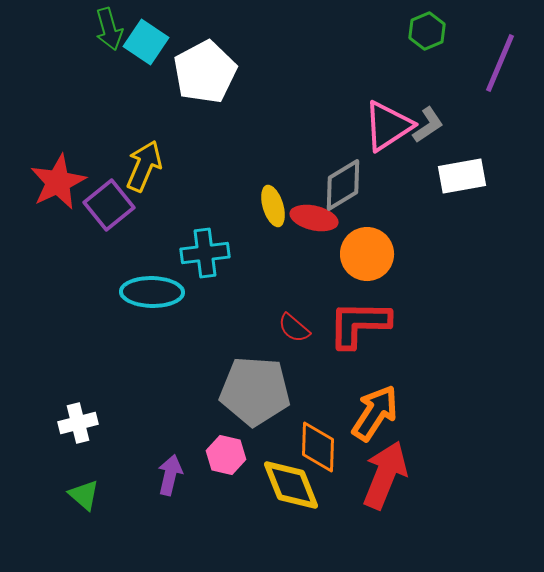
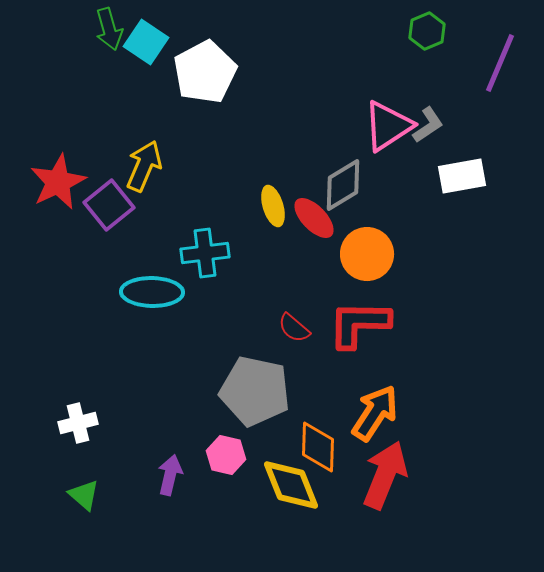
red ellipse: rotated 33 degrees clockwise
gray pentagon: rotated 8 degrees clockwise
